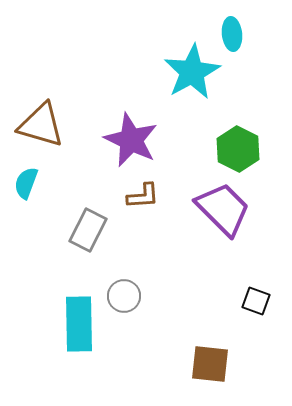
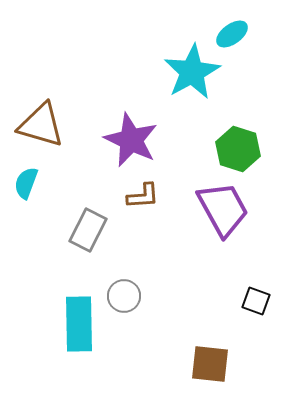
cyan ellipse: rotated 60 degrees clockwise
green hexagon: rotated 9 degrees counterclockwise
purple trapezoid: rotated 16 degrees clockwise
